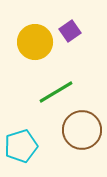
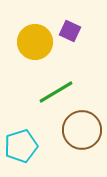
purple square: rotated 30 degrees counterclockwise
